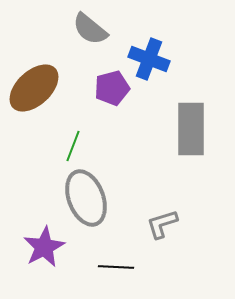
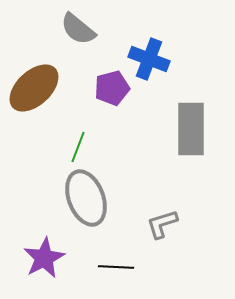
gray semicircle: moved 12 px left
green line: moved 5 px right, 1 px down
purple star: moved 11 px down
